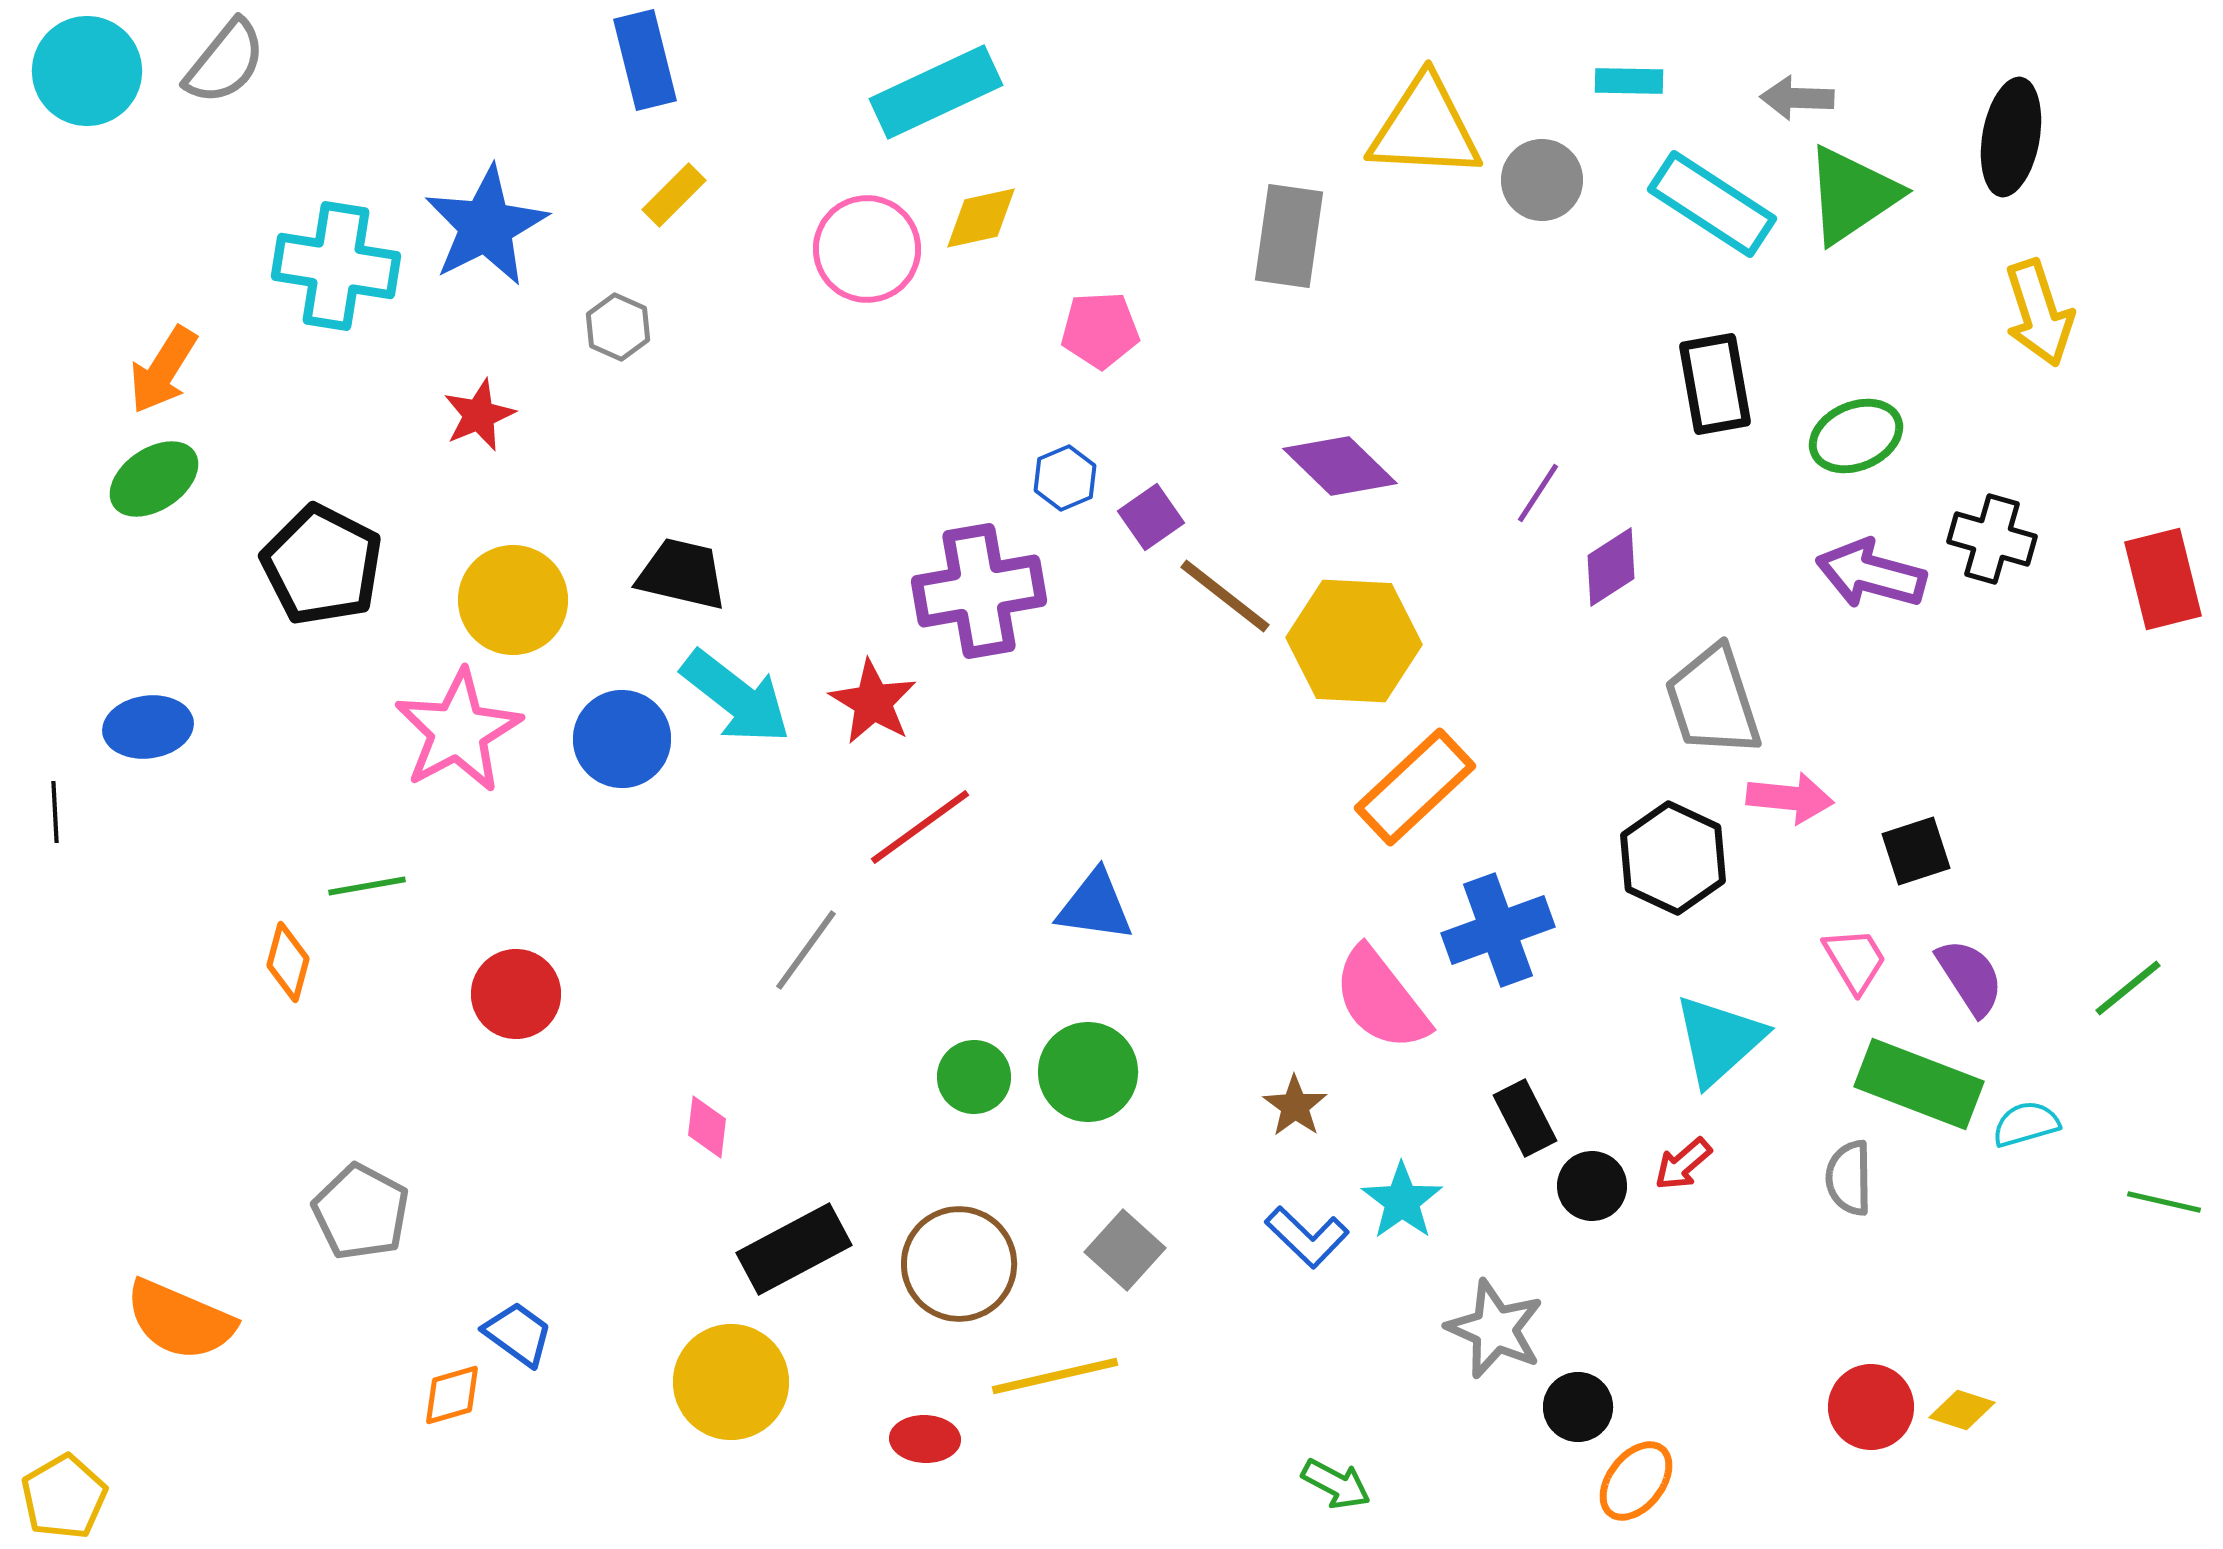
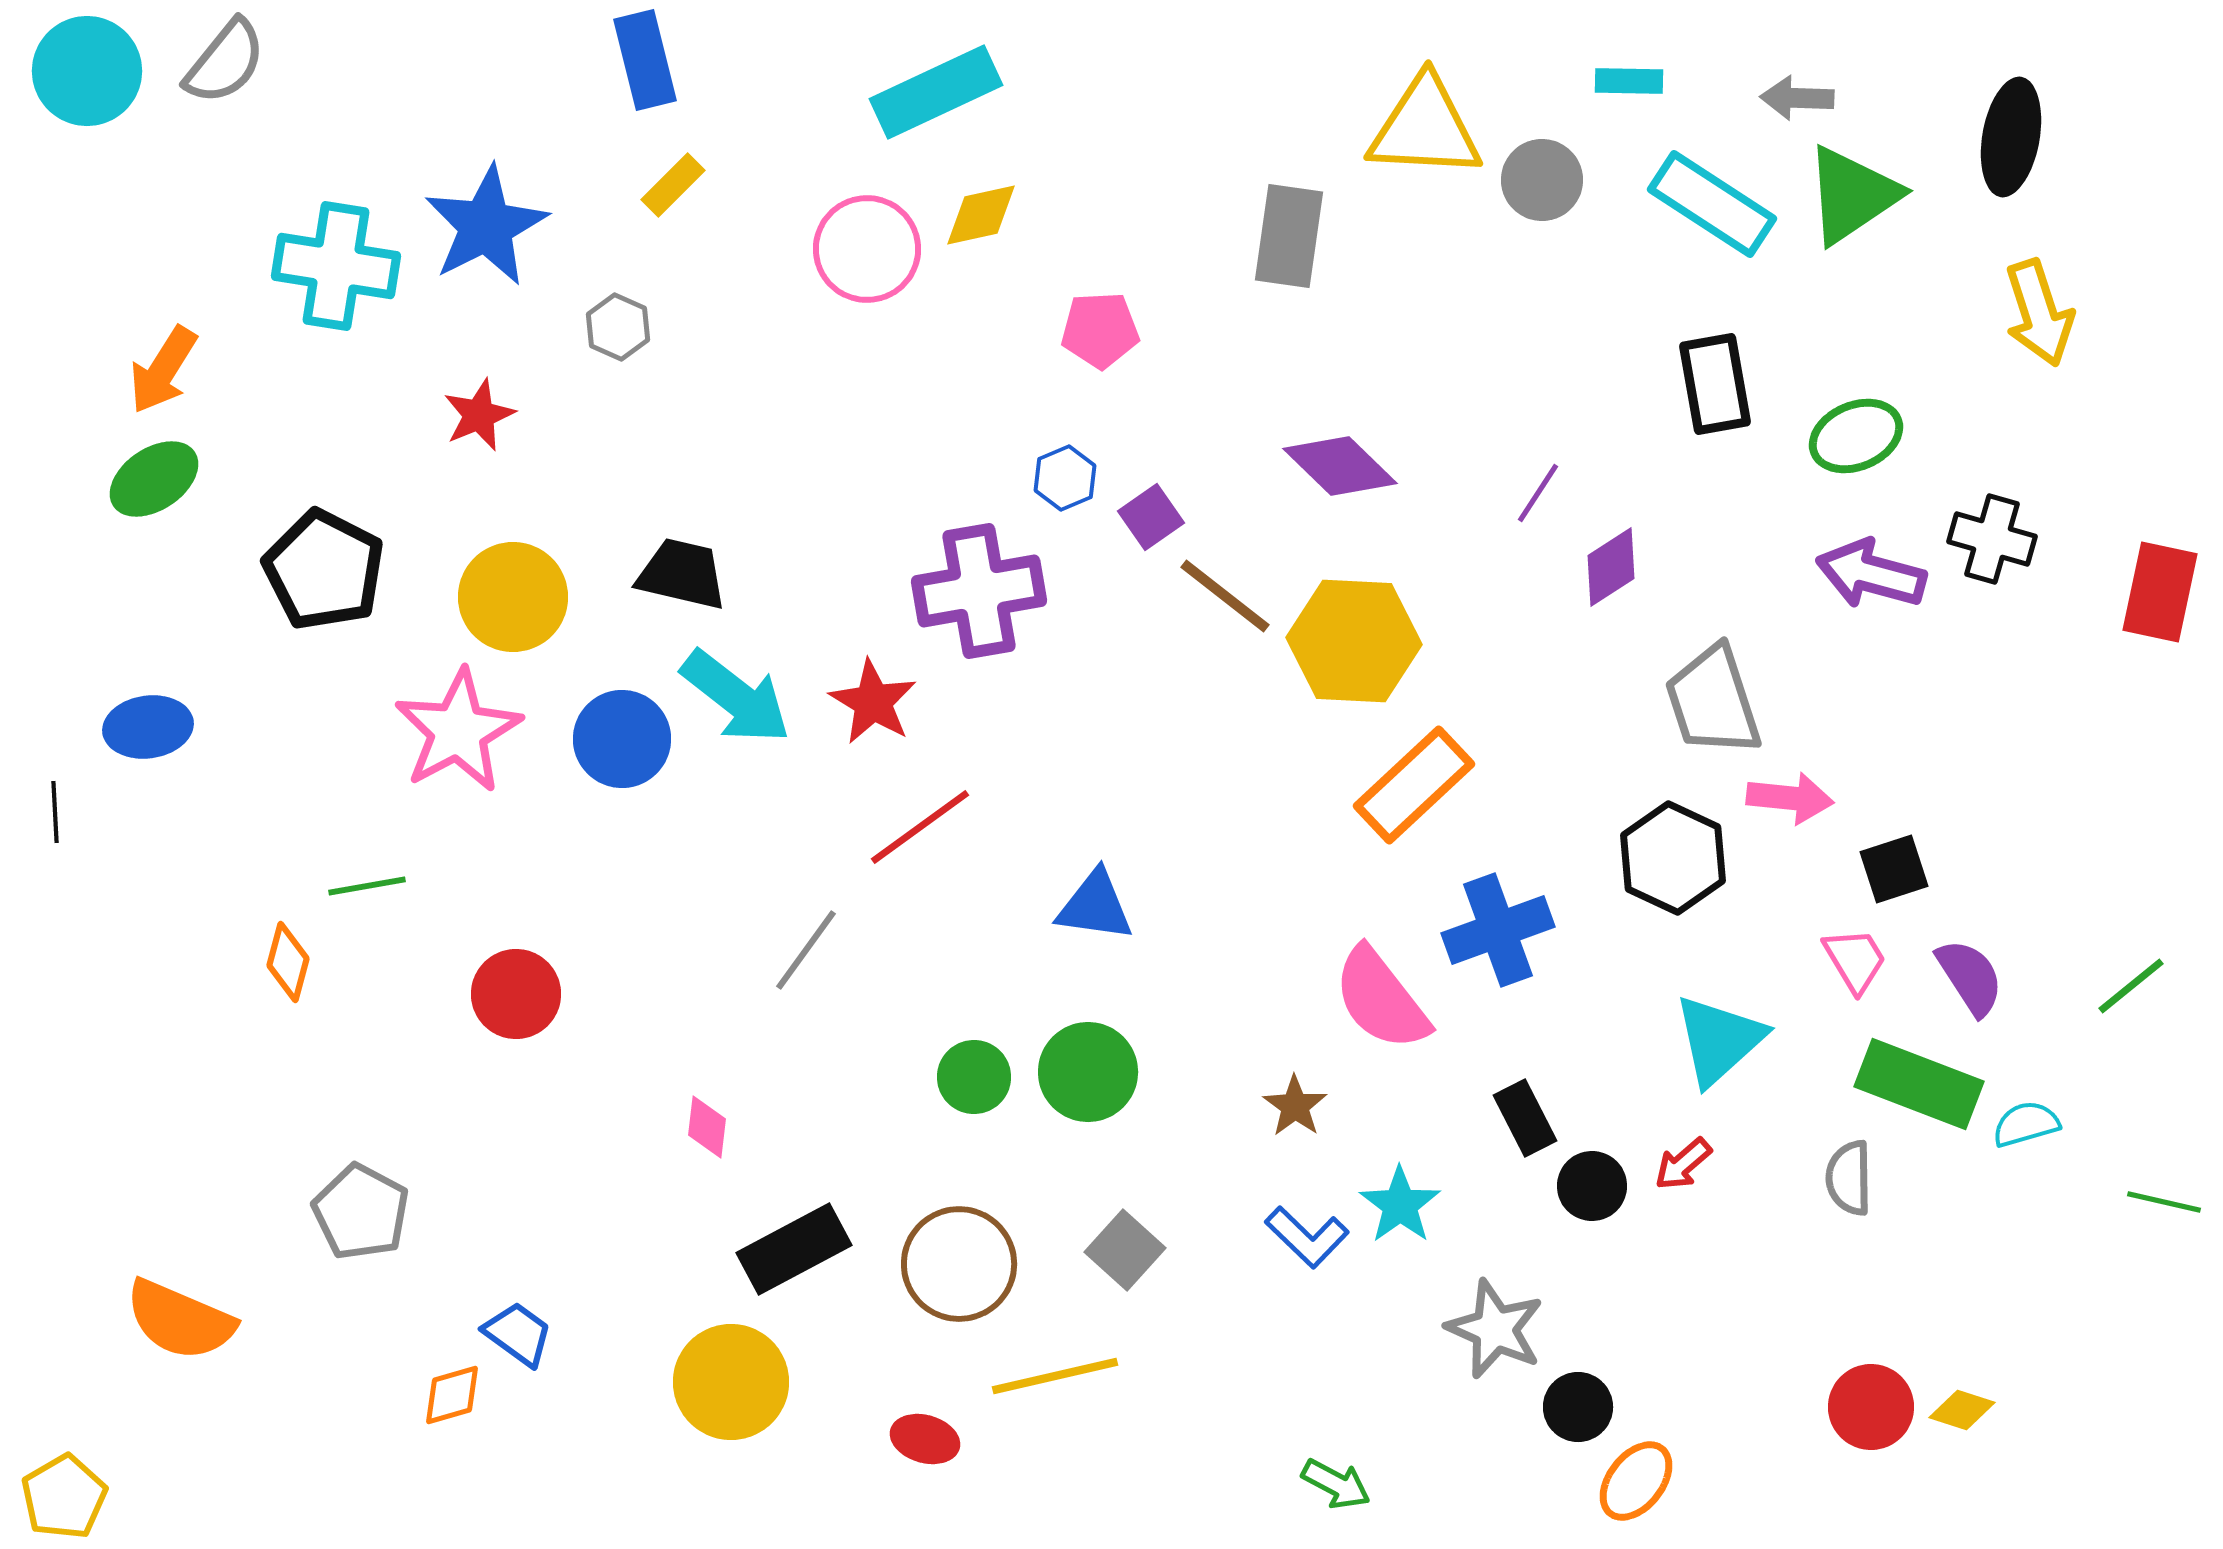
yellow rectangle at (674, 195): moved 1 px left, 10 px up
yellow diamond at (981, 218): moved 3 px up
black pentagon at (322, 565): moved 2 px right, 5 px down
red rectangle at (2163, 579): moved 3 px left, 13 px down; rotated 26 degrees clockwise
yellow circle at (513, 600): moved 3 px up
orange rectangle at (1415, 787): moved 1 px left, 2 px up
black square at (1916, 851): moved 22 px left, 18 px down
green line at (2128, 988): moved 3 px right, 2 px up
cyan star at (1402, 1201): moved 2 px left, 4 px down
red ellipse at (925, 1439): rotated 14 degrees clockwise
